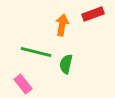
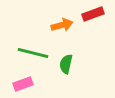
orange arrow: rotated 65 degrees clockwise
green line: moved 3 px left, 1 px down
pink rectangle: rotated 72 degrees counterclockwise
